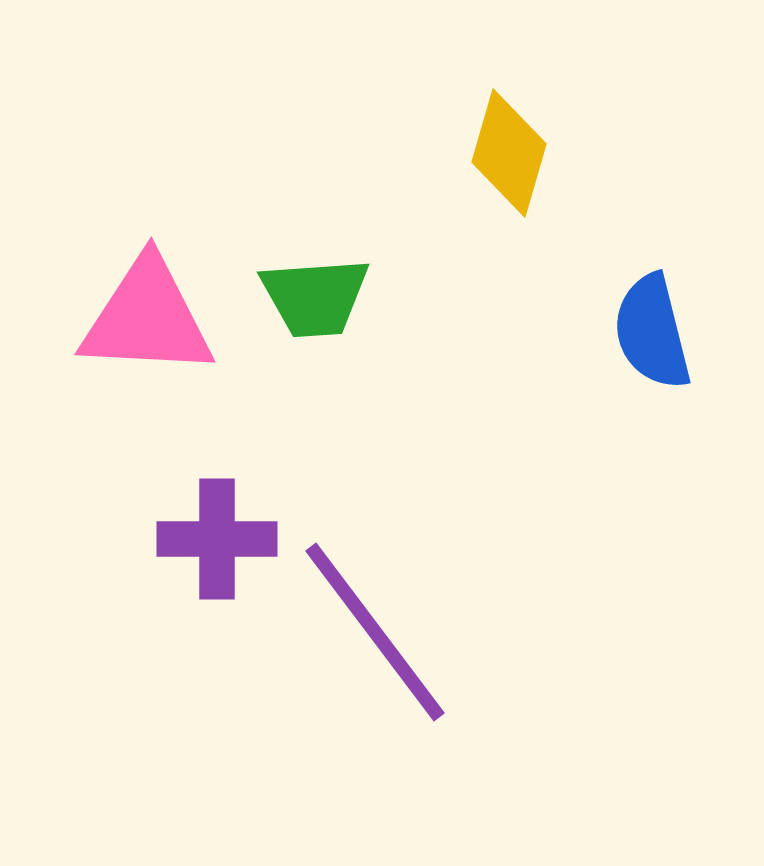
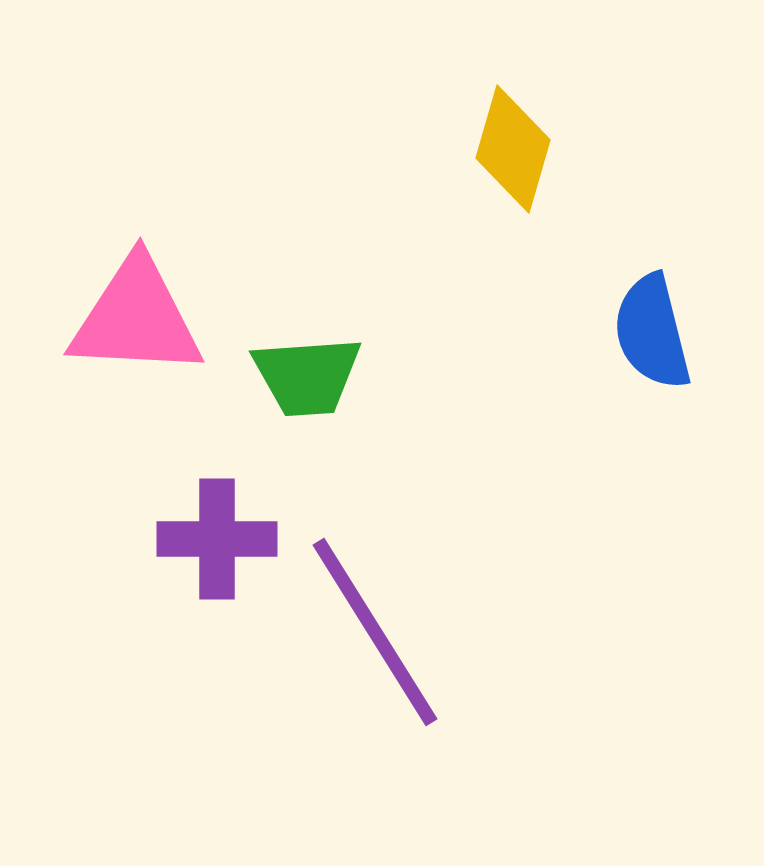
yellow diamond: moved 4 px right, 4 px up
green trapezoid: moved 8 px left, 79 px down
pink triangle: moved 11 px left
purple line: rotated 5 degrees clockwise
